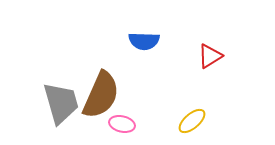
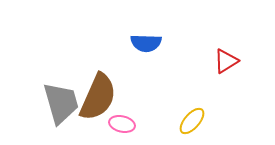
blue semicircle: moved 2 px right, 2 px down
red triangle: moved 16 px right, 5 px down
brown semicircle: moved 3 px left, 2 px down
yellow ellipse: rotated 8 degrees counterclockwise
